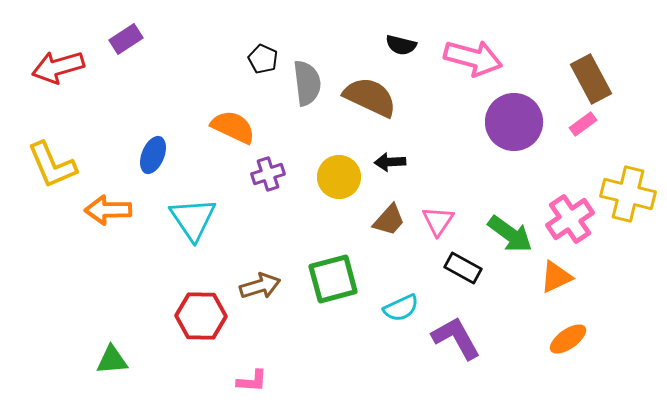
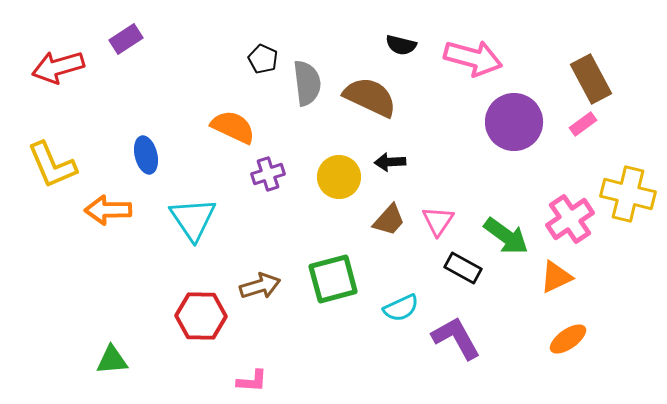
blue ellipse: moved 7 px left; rotated 36 degrees counterclockwise
green arrow: moved 4 px left, 2 px down
